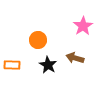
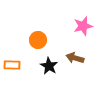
pink star: rotated 18 degrees clockwise
black star: moved 1 px right, 1 px down
